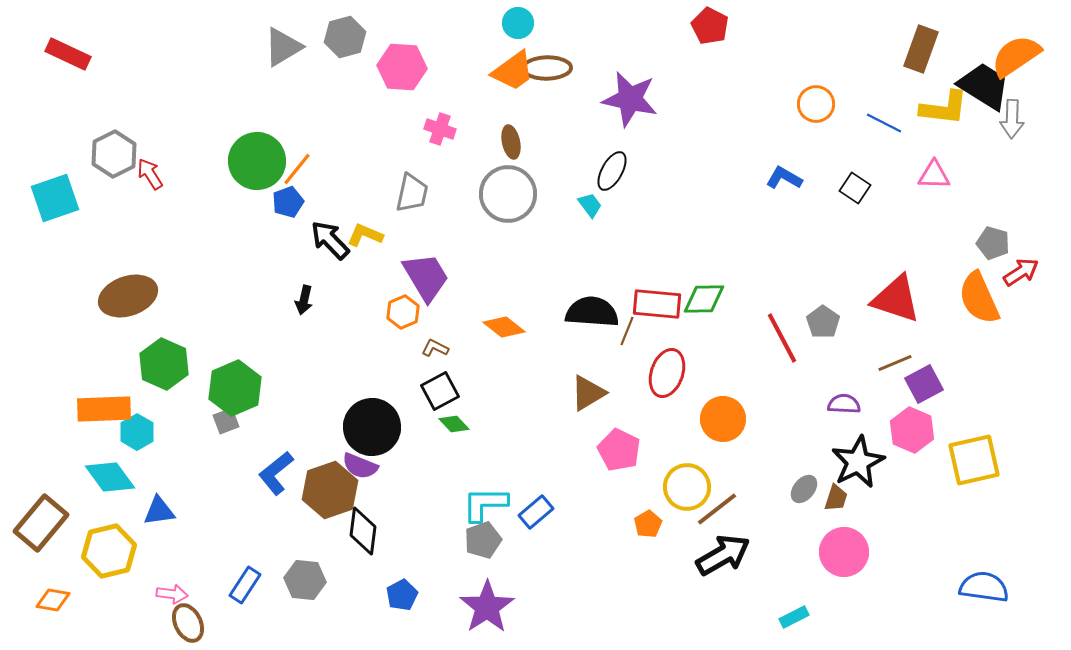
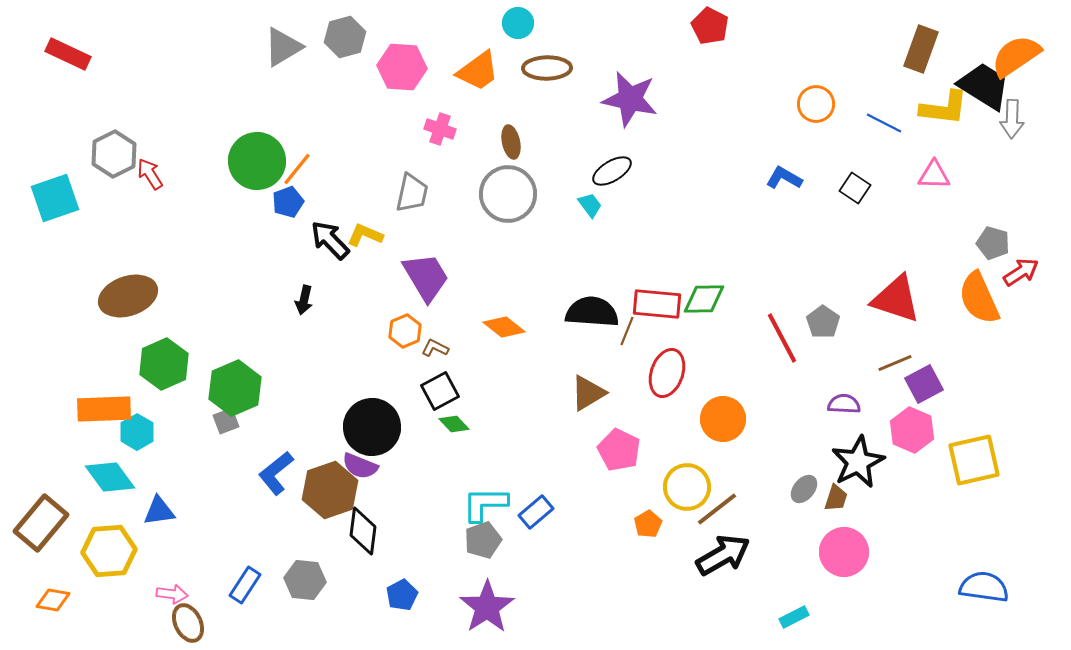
orange trapezoid at (513, 71): moved 35 px left
black ellipse at (612, 171): rotated 30 degrees clockwise
orange hexagon at (403, 312): moved 2 px right, 19 px down
green hexagon at (164, 364): rotated 12 degrees clockwise
yellow hexagon at (109, 551): rotated 10 degrees clockwise
